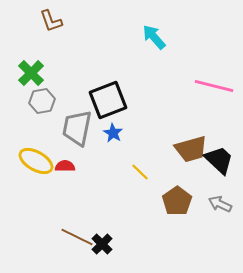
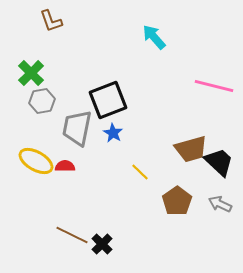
black trapezoid: moved 2 px down
brown line: moved 5 px left, 2 px up
